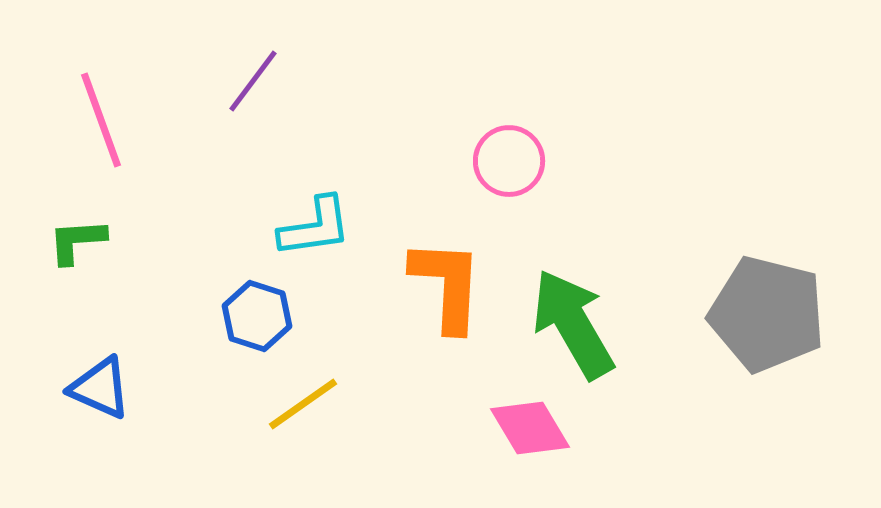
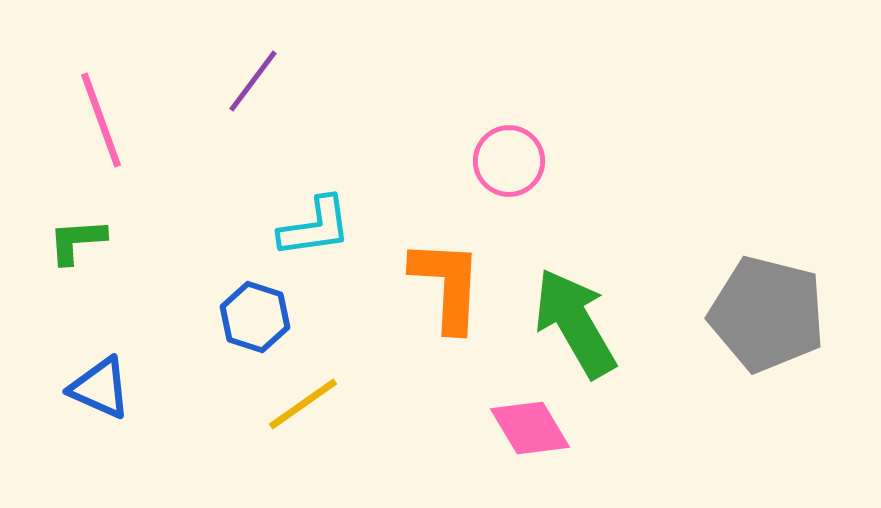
blue hexagon: moved 2 px left, 1 px down
green arrow: moved 2 px right, 1 px up
